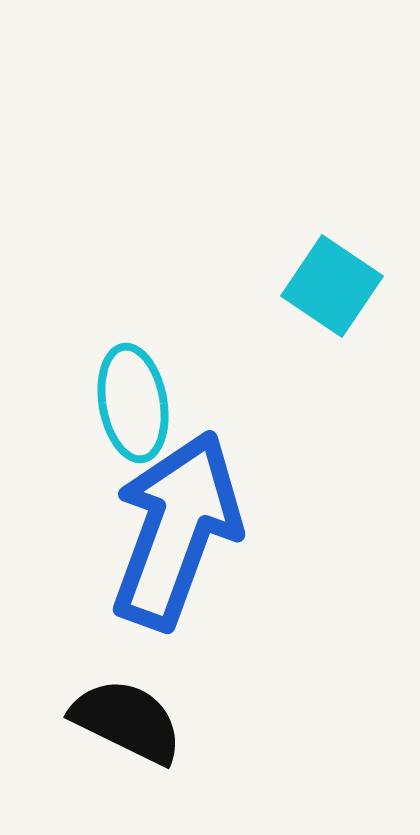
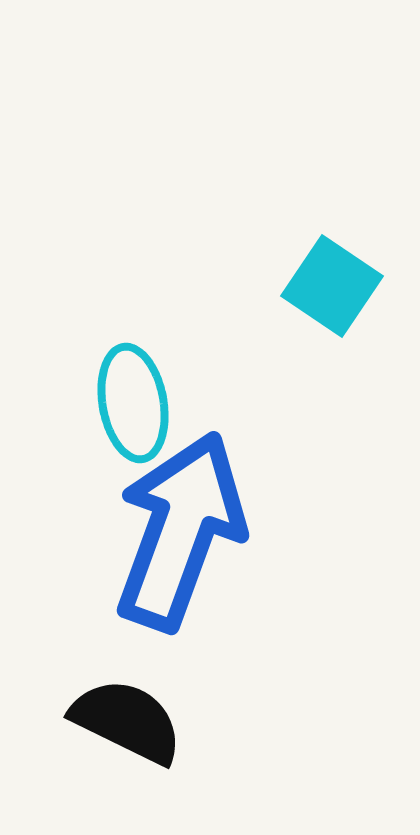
blue arrow: moved 4 px right, 1 px down
